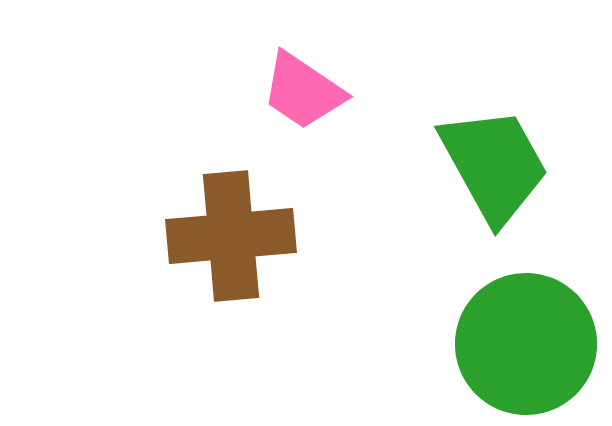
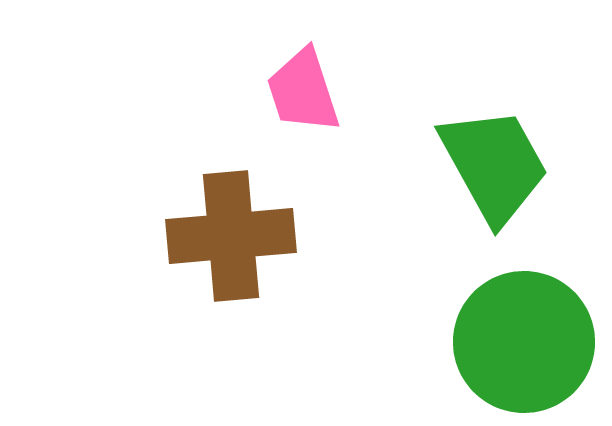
pink trapezoid: rotated 38 degrees clockwise
green circle: moved 2 px left, 2 px up
